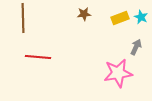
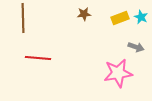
gray arrow: rotated 84 degrees clockwise
red line: moved 1 px down
